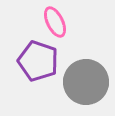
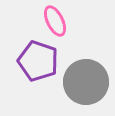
pink ellipse: moved 1 px up
